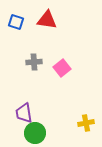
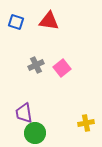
red triangle: moved 2 px right, 1 px down
gray cross: moved 2 px right, 3 px down; rotated 21 degrees counterclockwise
